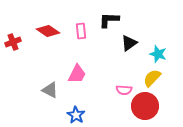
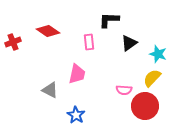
pink rectangle: moved 8 px right, 11 px down
pink trapezoid: rotated 15 degrees counterclockwise
